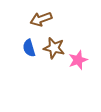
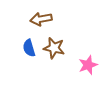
brown arrow: rotated 10 degrees clockwise
pink star: moved 10 px right, 5 px down
